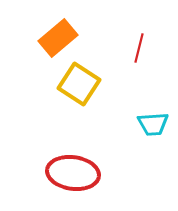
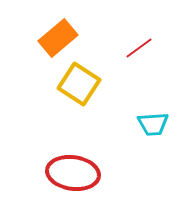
red line: rotated 40 degrees clockwise
